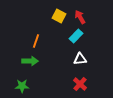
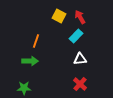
green star: moved 2 px right, 2 px down
